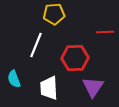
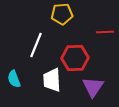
yellow pentagon: moved 8 px right
white trapezoid: moved 3 px right, 8 px up
